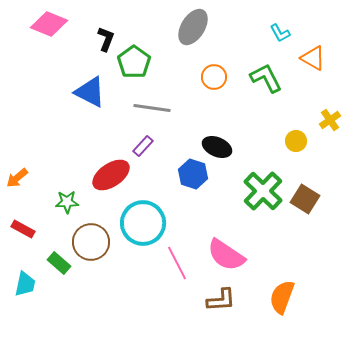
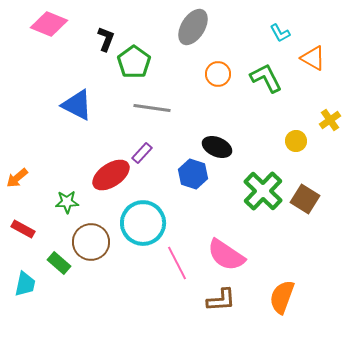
orange circle: moved 4 px right, 3 px up
blue triangle: moved 13 px left, 13 px down
purple rectangle: moved 1 px left, 7 px down
